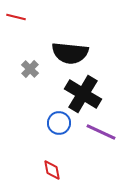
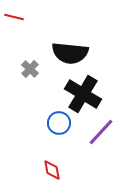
red line: moved 2 px left
purple line: rotated 72 degrees counterclockwise
